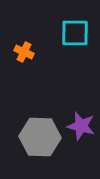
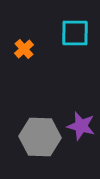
orange cross: moved 3 px up; rotated 24 degrees clockwise
